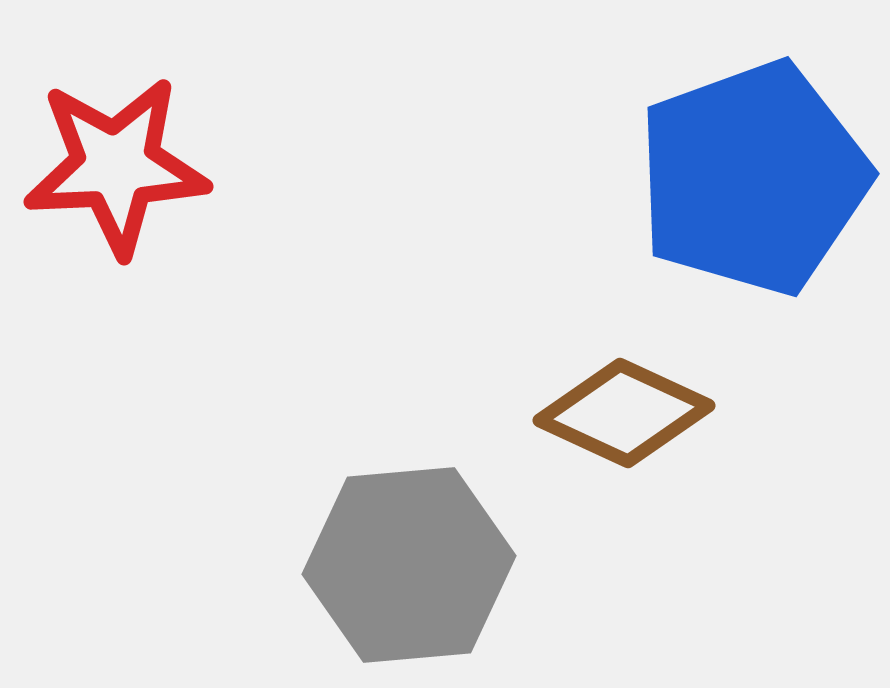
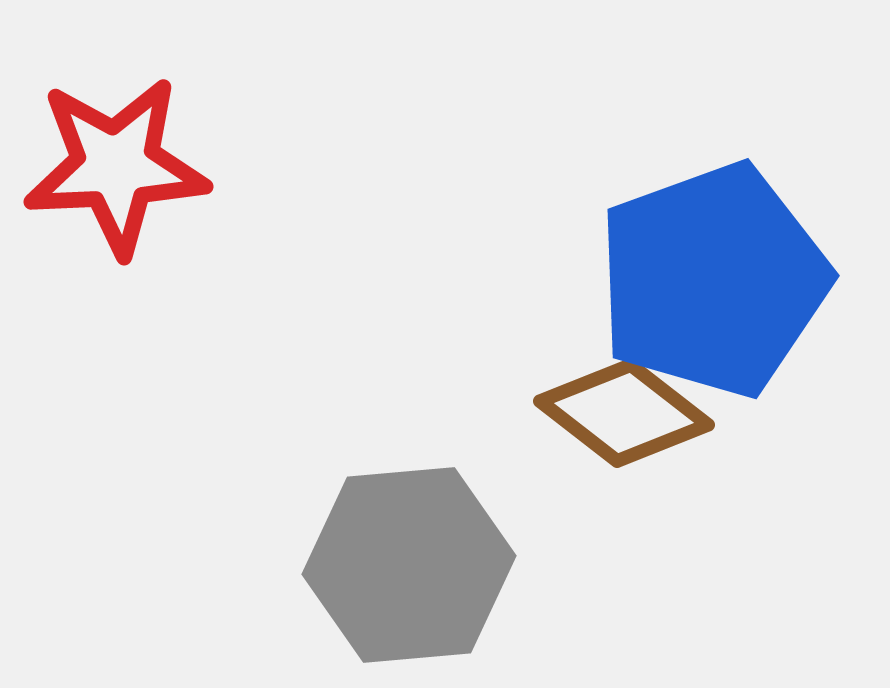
blue pentagon: moved 40 px left, 102 px down
brown diamond: rotated 13 degrees clockwise
